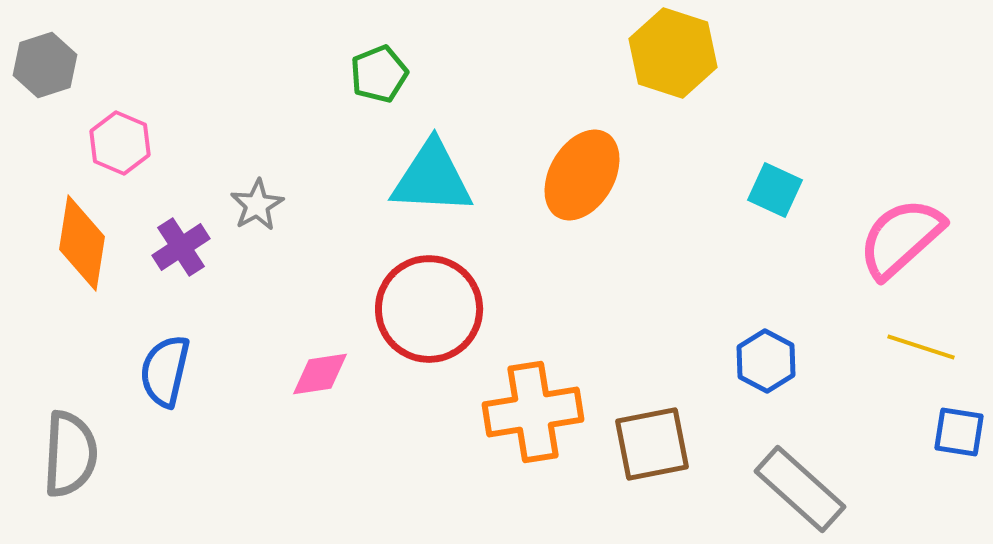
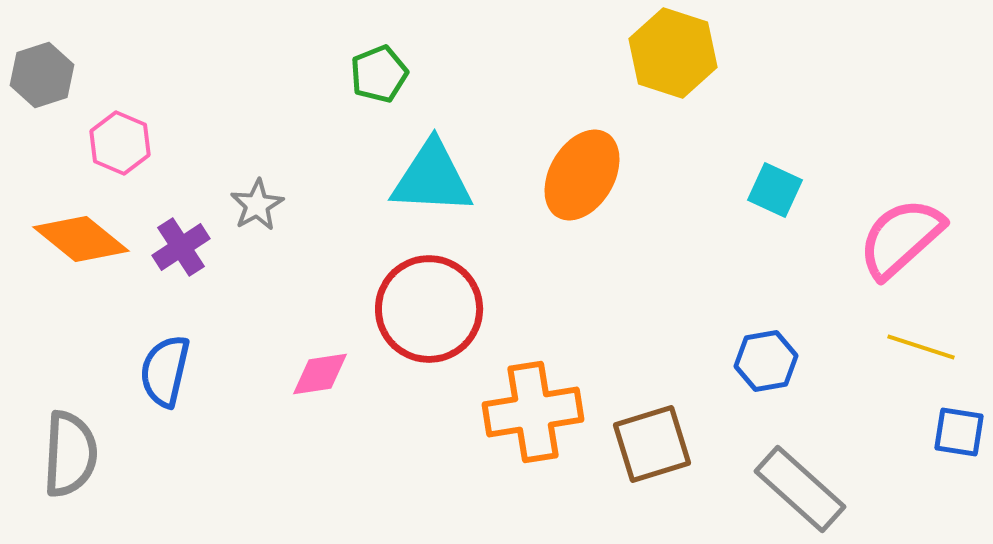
gray hexagon: moved 3 px left, 10 px down
orange diamond: moved 1 px left, 4 px up; rotated 60 degrees counterclockwise
blue hexagon: rotated 22 degrees clockwise
brown square: rotated 6 degrees counterclockwise
